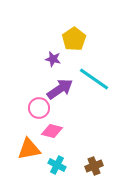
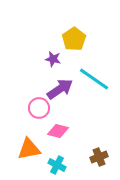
pink diamond: moved 6 px right
brown cross: moved 5 px right, 9 px up
